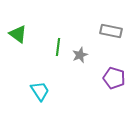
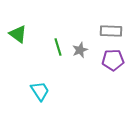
gray rectangle: rotated 10 degrees counterclockwise
green line: rotated 24 degrees counterclockwise
gray star: moved 5 px up
purple pentagon: moved 1 px left, 18 px up; rotated 20 degrees counterclockwise
